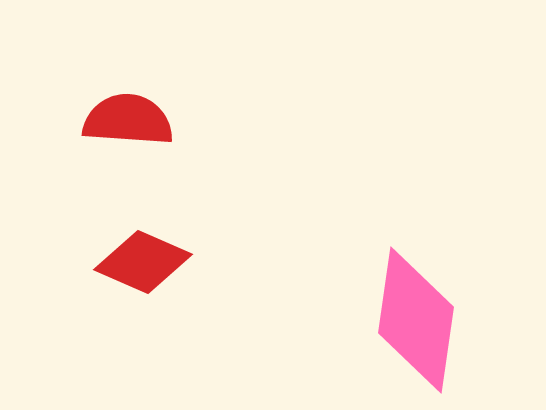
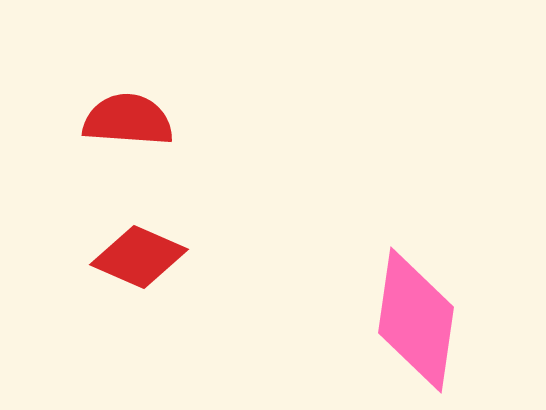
red diamond: moved 4 px left, 5 px up
